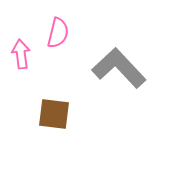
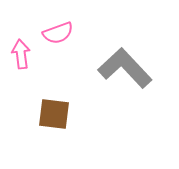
pink semicircle: rotated 56 degrees clockwise
gray L-shape: moved 6 px right
